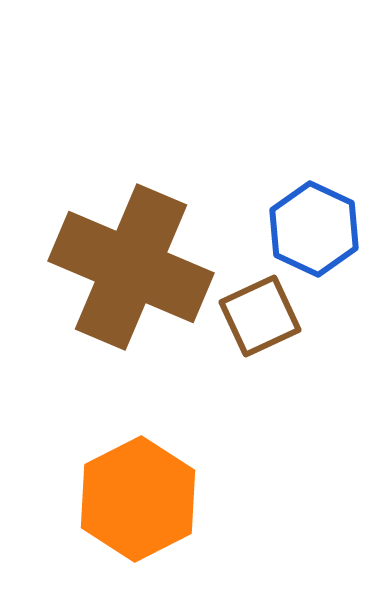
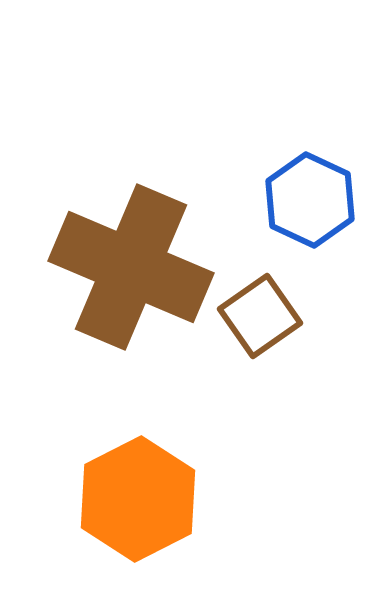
blue hexagon: moved 4 px left, 29 px up
brown square: rotated 10 degrees counterclockwise
